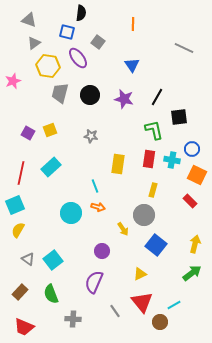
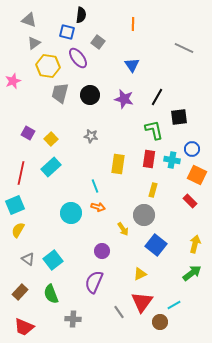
black semicircle at (81, 13): moved 2 px down
yellow square at (50, 130): moved 1 px right, 9 px down; rotated 24 degrees counterclockwise
red triangle at (142, 302): rotated 15 degrees clockwise
gray line at (115, 311): moved 4 px right, 1 px down
